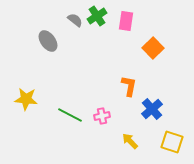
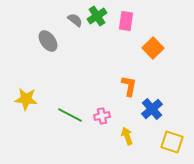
yellow arrow: moved 3 px left, 5 px up; rotated 24 degrees clockwise
